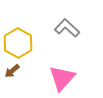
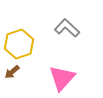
yellow hexagon: moved 1 px right, 1 px down; rotated 12 degrees clockwise
brown arrow: moved 1 px down
